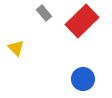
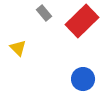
yellow triangle: moved 2 px right
